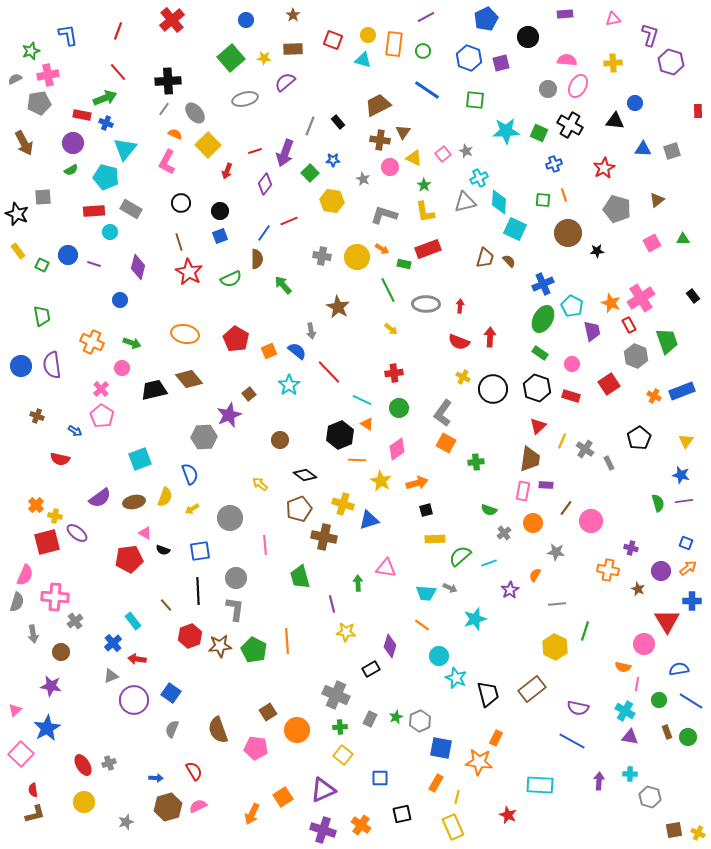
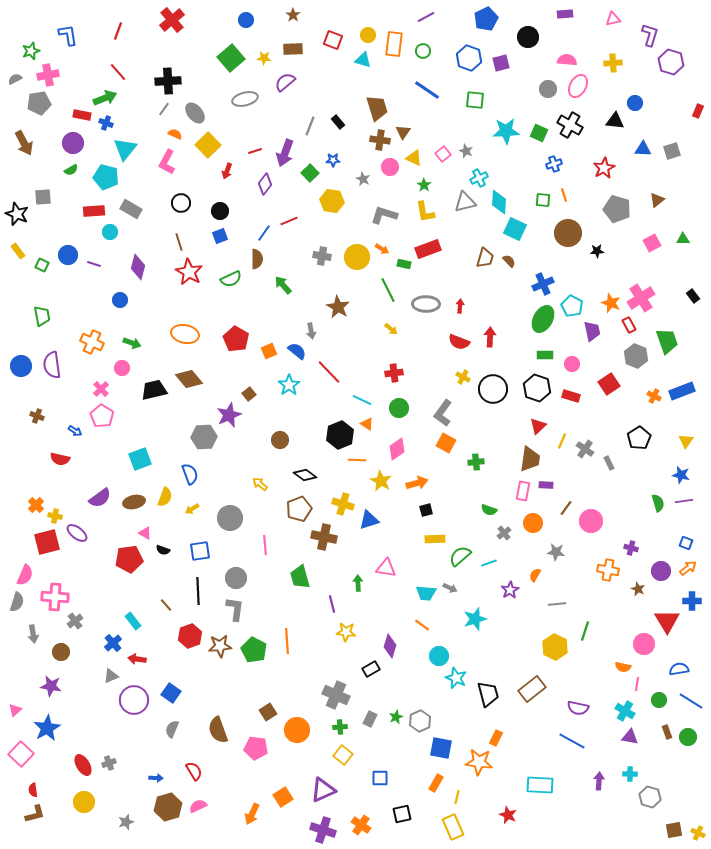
brown trapezoid at (378, 105): moved 1 px left, 3 px down; rotated 100 degrees clockwise
red rectangle at (698, 111): rotated 24 degrees clockwise
green rectangle at (540, 353): moved 5 px right, 2 px down; rotated 35 degrees counterclockwise
